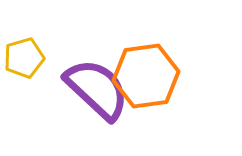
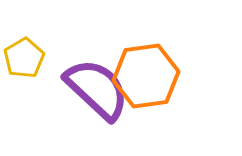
yellow pentagon: rotated 15 degrees counterclockwise
